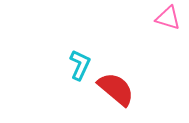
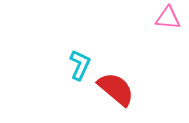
pink triangle: rotated 12 degrees counterclockwise
